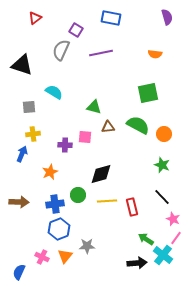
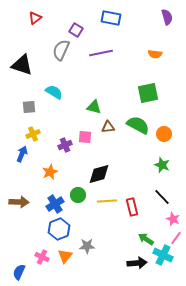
yellow cross: rotated 16 degrees counterclockwise
purple cross: rotated 24 degrees counterclockwise
black diamond: moved 2 px left
blue cross: rotated 24 degrees counterclockwise
cyan cross: rotated 12 degrees counterclockwise
